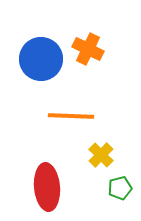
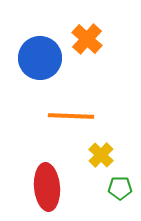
orange cross: moved 1 px left, 10 px up; rotated 16 degrees clockwise
blue circle: moved 1 px left, 1 px up
green pentagon: rotated 15 degrees clockwise
